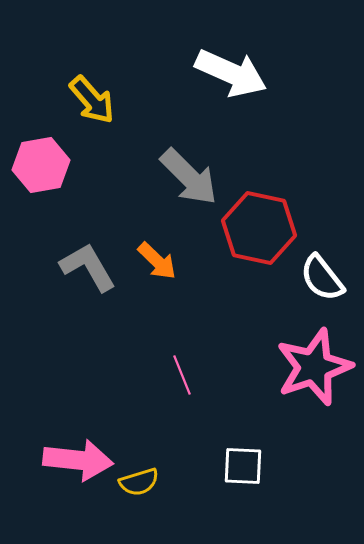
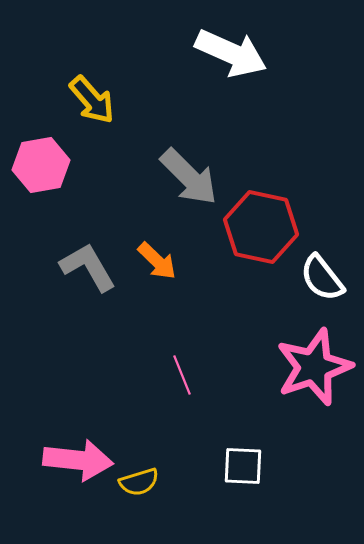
white arrow: moved 20 px up
red hexagon: moved 2 px right, 1 px up
